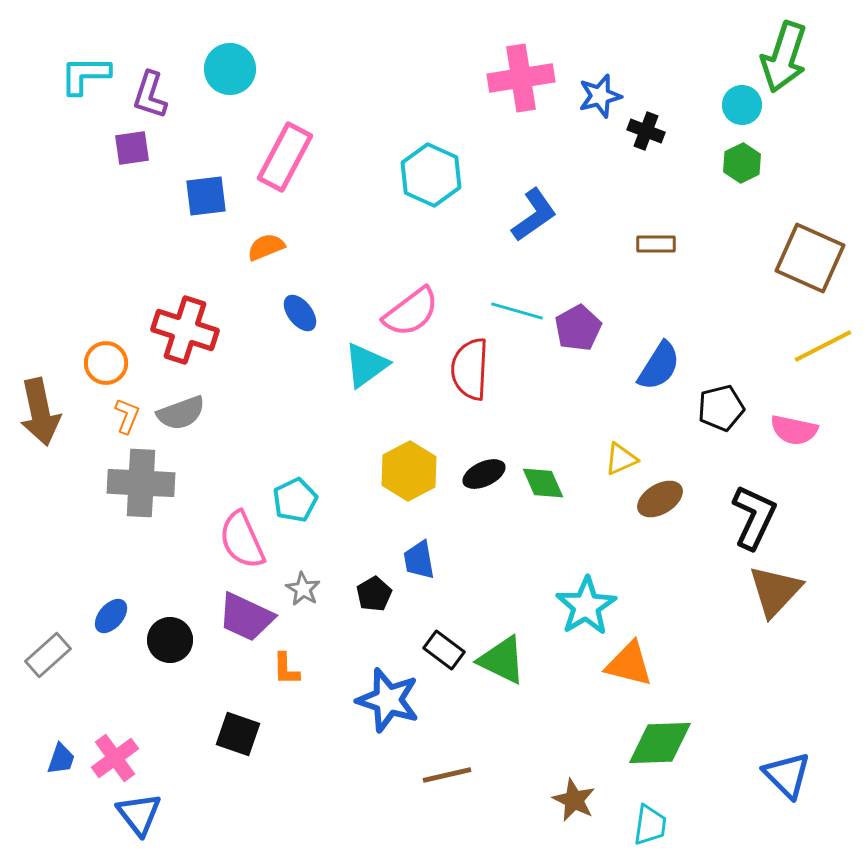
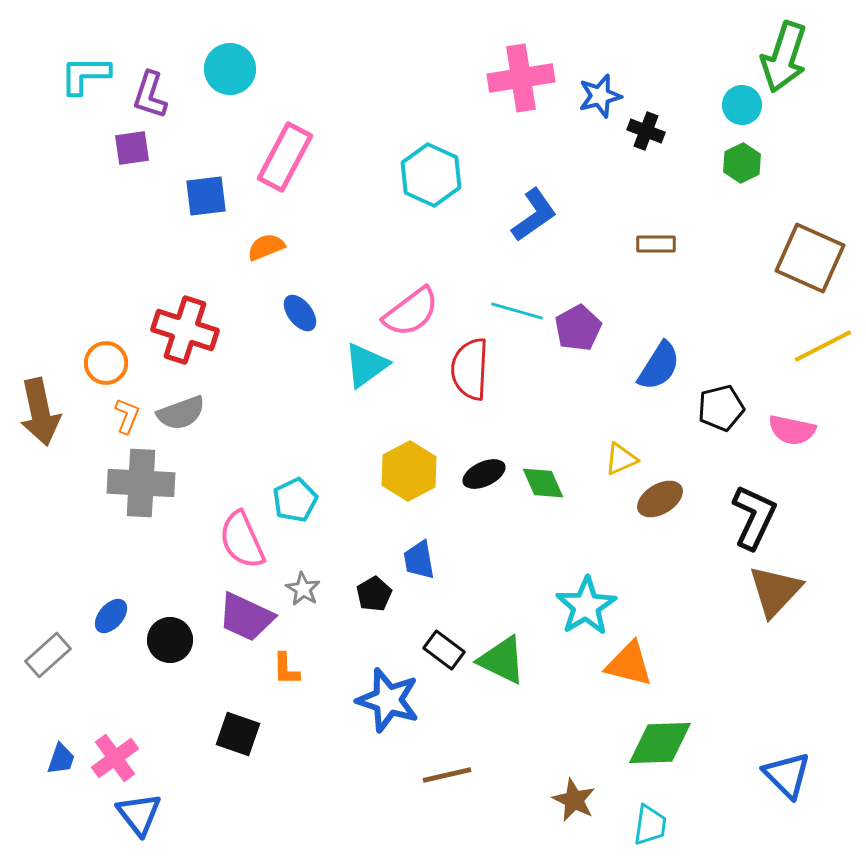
pink semicircle at (794, 430): moved 2 px left
